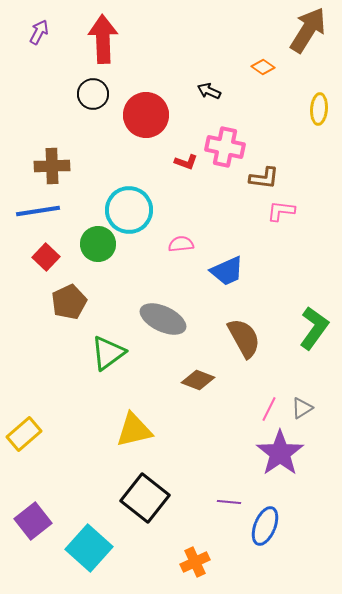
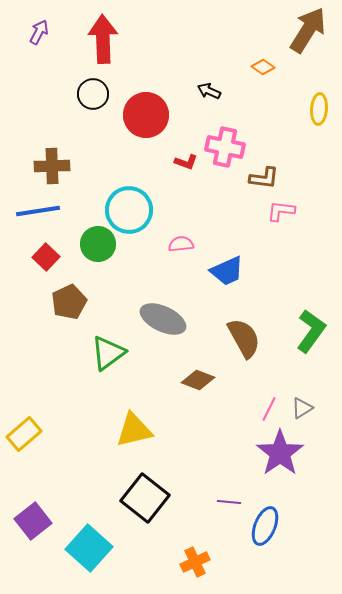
green L-shape: moved 3 px left, 3 px down
